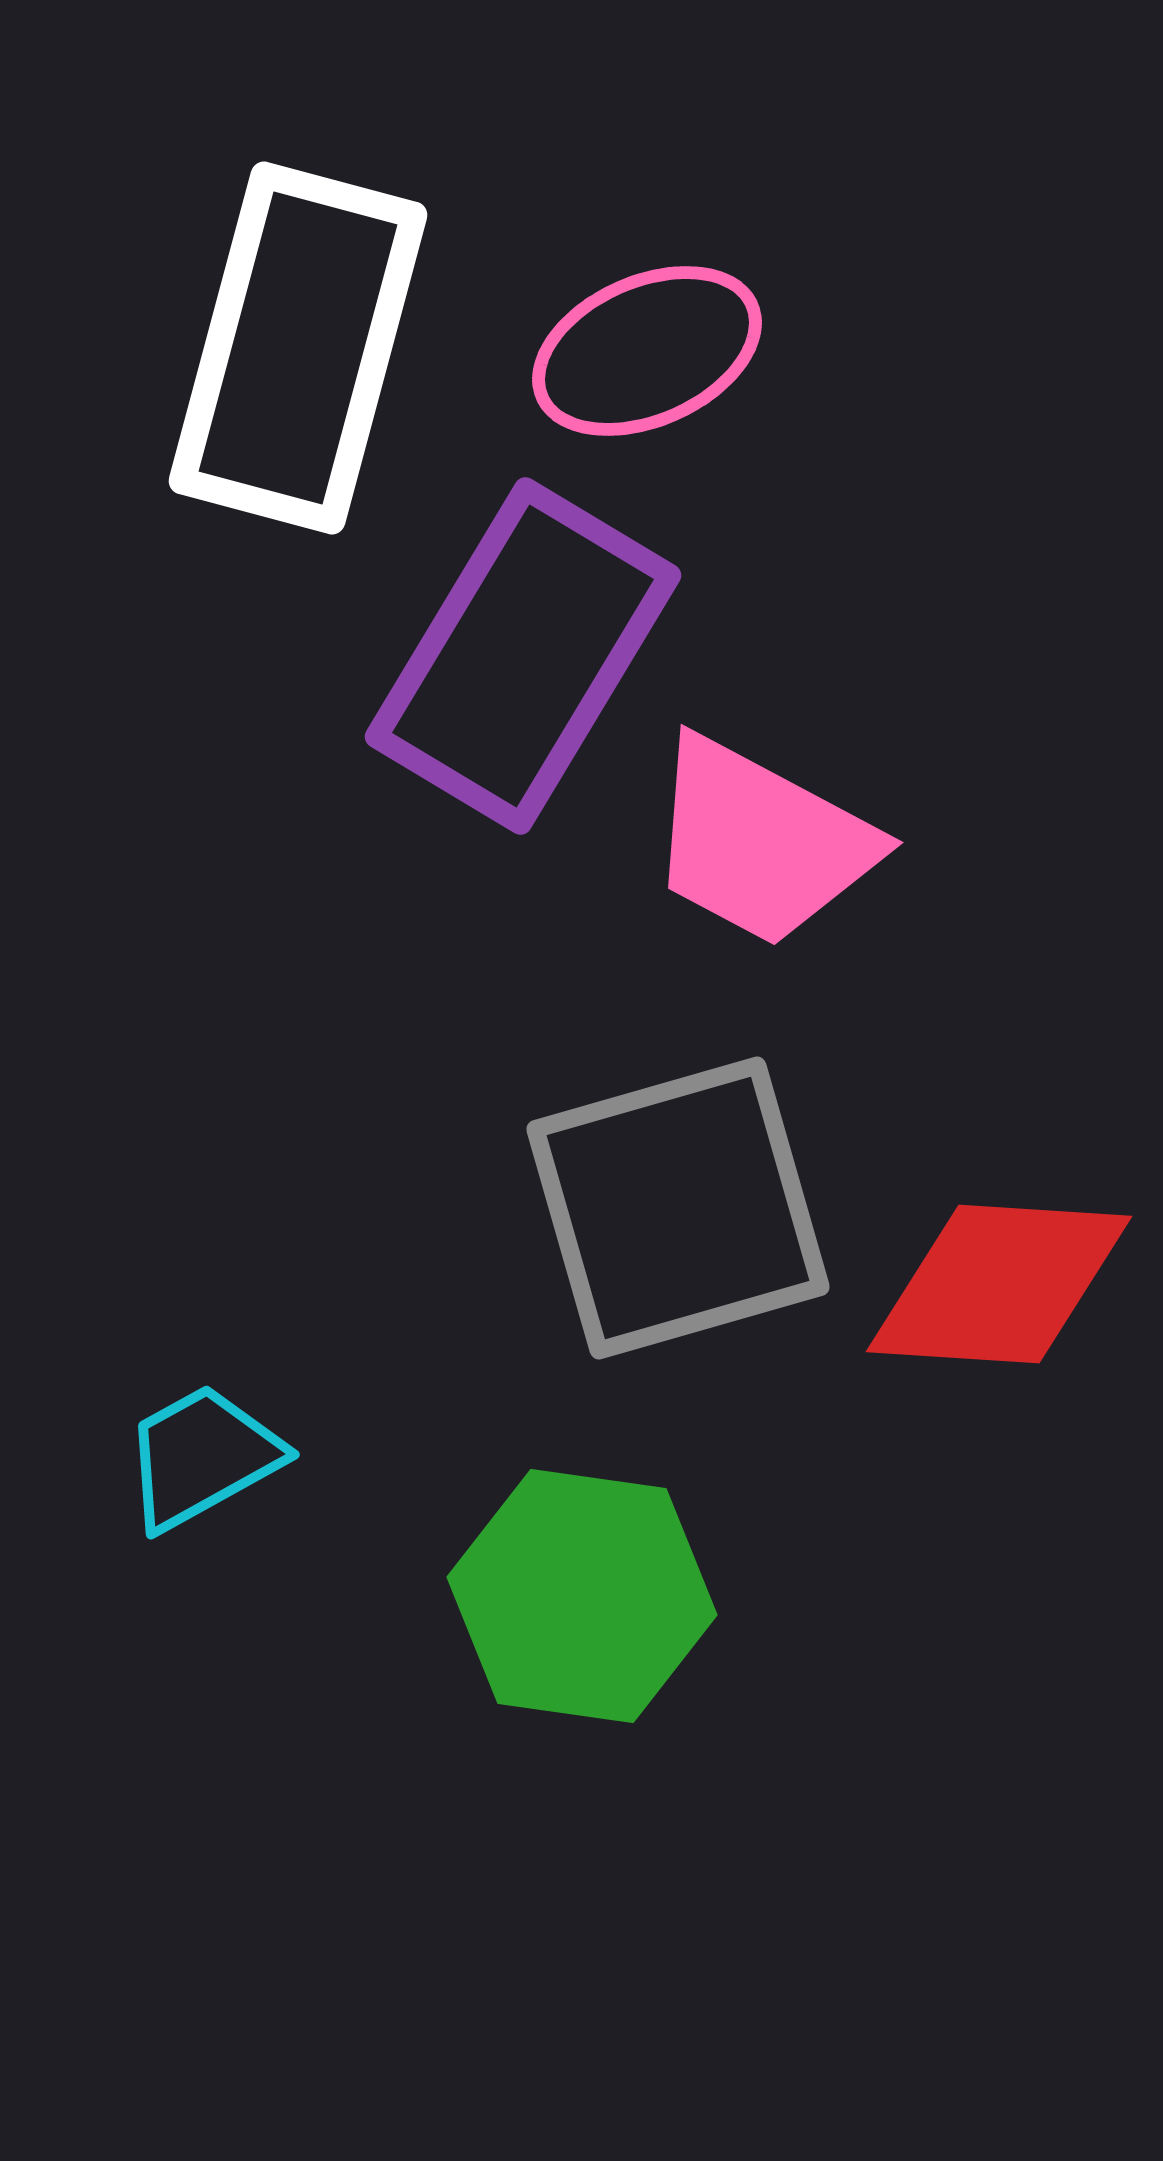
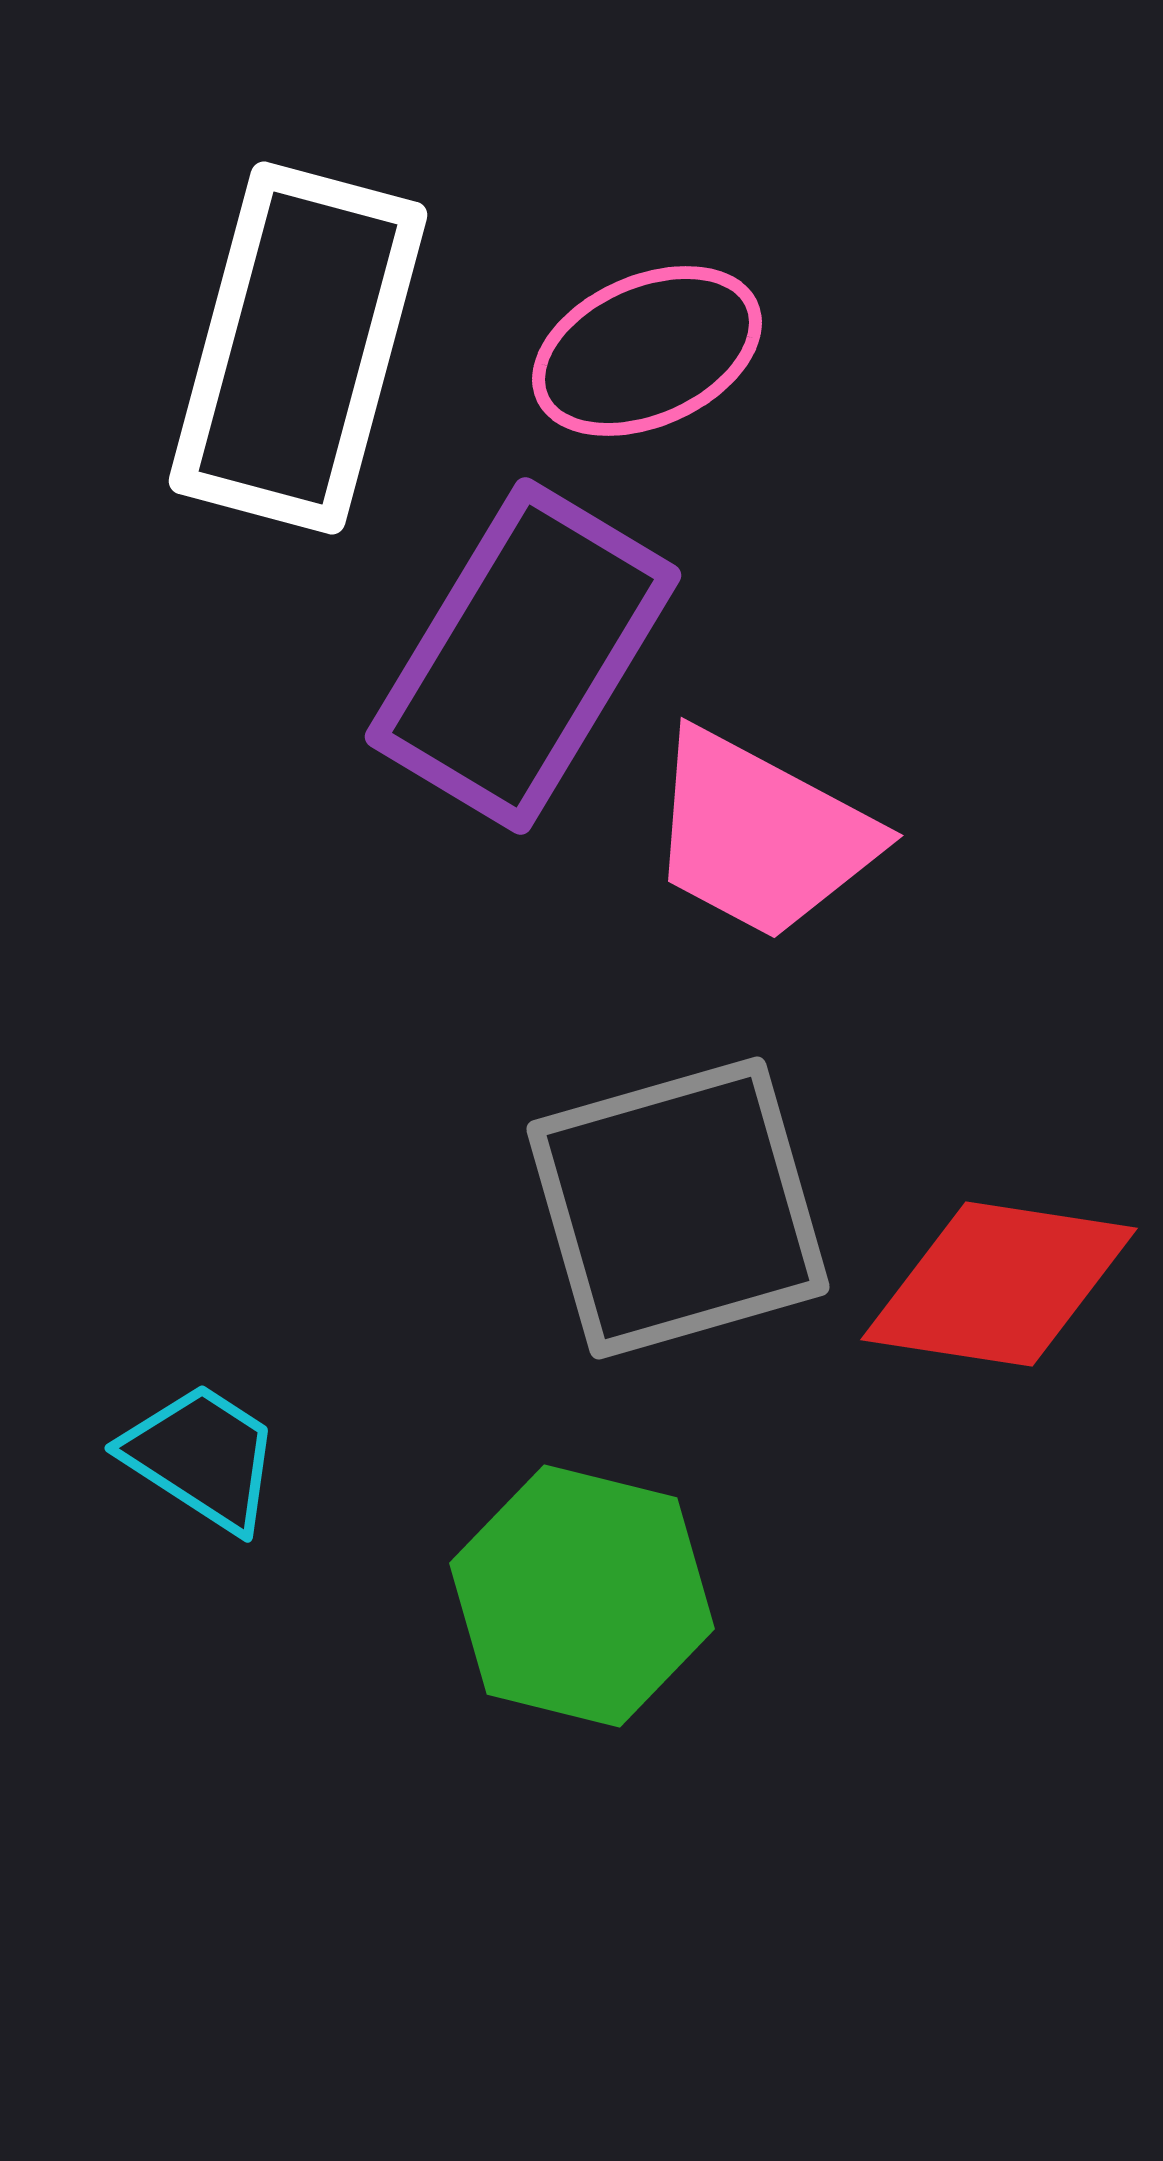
pink trapezoid: moved 7 px up
red diamond: rotated 5 degrees clockwise
cyan trapezoid: rotated 62 degrees clockwise
green hexagon: rotated 6 degrees clockwise
